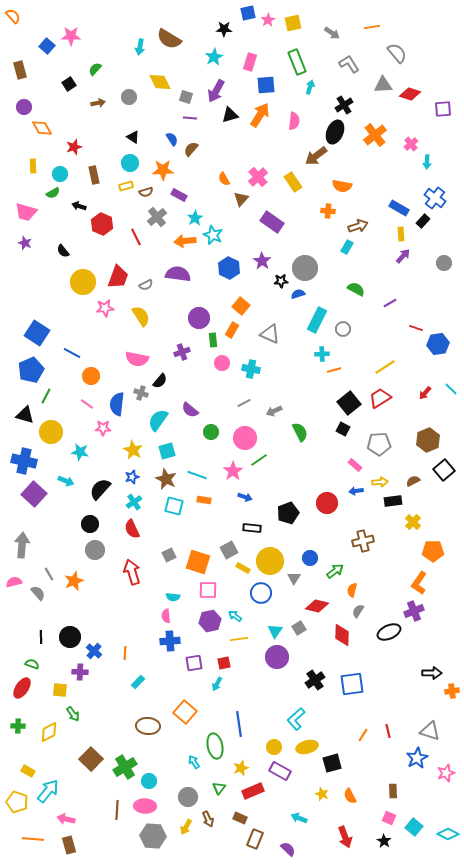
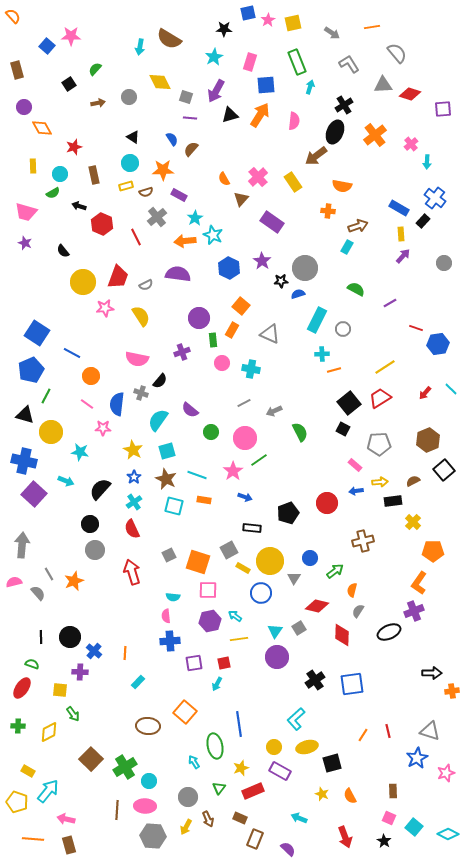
brown rectangle at (20, 70): moved 3 px left
blue star at (132, 477): moved 2 px right; rotated 16 degrees counterclockwise
